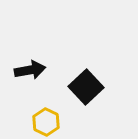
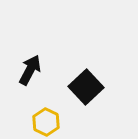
black arrow: rotated 52 degrees counterclockwise
